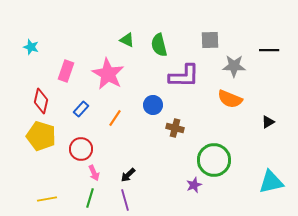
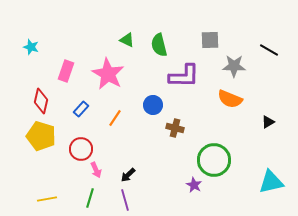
black line: rotated 30 degrees clockwise
pink arrow: moved 2 px right, 3 px up
purple star: rotated 21 degrees counterclockwise
